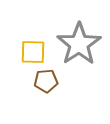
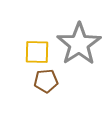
yellow square: moved 4 px right
